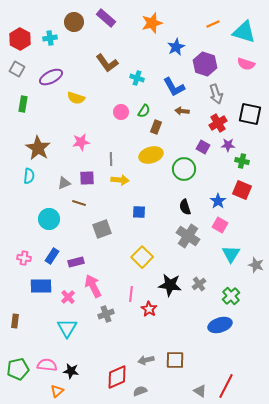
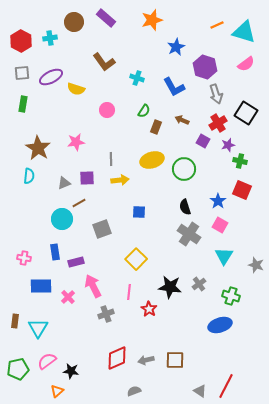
orange star at (152, 23): moved 3 px up
orange line at (213, 24): moved 4 px right, 1 px down
red hexagon at (20, 39): moved 1 px right, 2 px down
brown L-shape at (107, 63): moved 3 px left, 1 px up
purple hexagon at (205, 64): moved 3 px down
pink semicircle at (246, 64): rotated 54 degrees counterclockwise
gray square at (17, 69): moved 5 px right, 4 px down; rotated 35 degrees counterclockwise
yellow semicircle at (76, 98): moved 9 px up
brown arrow at (182, 111): moved 9 px down; rotated 16 degrees clockwise
pink circle at (121, 112): moved 14 px left, 2 px up
black square at (250, 114): moved 4 px left, 1 px up; rotated 20 degrees clockwise
pink star at (81, 142): moved 5 px left
purple star at (228, 145): rotated 16 degrees counterclockwise
purple square at (203, 147): moved 6 px up
yellow ellipse at (151, 155): moved 1 px right, 5 px down
green cross at (242, 161): moved 2 px left
yellow arrow at (120, 180): rotated 12 degrees counterclockwise
brown line at (79, 203): rotated 48 degrees counterclockwise
cyan circle at (49, 219): moved 13 px right
gray cross at (188, 236): moved 1 px right, 2 px up
cyan triangle at (231, 254): moved 7 px left, 2 px down
blue rectangle at (52, 256): moved 3 px right, 4 px up; rotated 42 degrees counterclockwise
yellow square at (142, 257): moved 6 px left, 2 px down
black star at (170, 285): moved 2 px down
pink line at (131, 294): moved 2 px left, 2 px up
green cross at (231, 296): rotated 30 degrees counterclockwise
cyan triangle at (67, 328): moved 29 px left
pink semicircle at (47, 365): moved 4 px up; rotated 42 degrees counterclockwise
red diamond at (117, 377): moved 19 px up
gray semicircle at (140, 391): moved 6 px left
